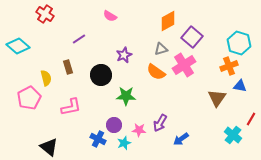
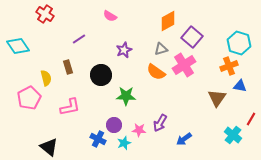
cyan diamond: rotated 15 degrees clockwise
purple star: moved 5 px up
pink L-shape: moved 1 px left
blue arrow: moved 3 px right
